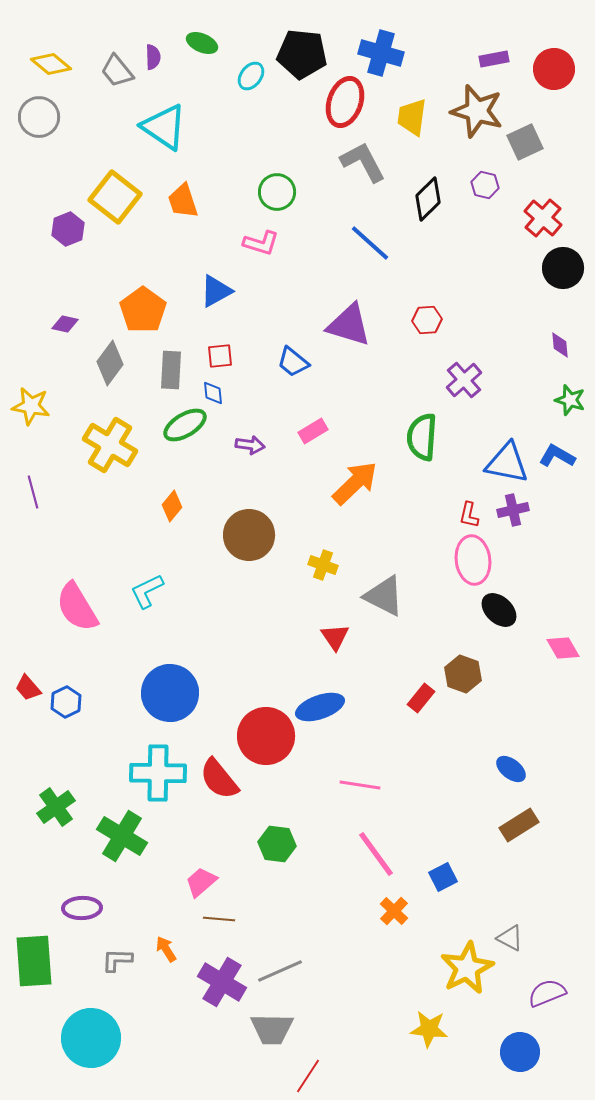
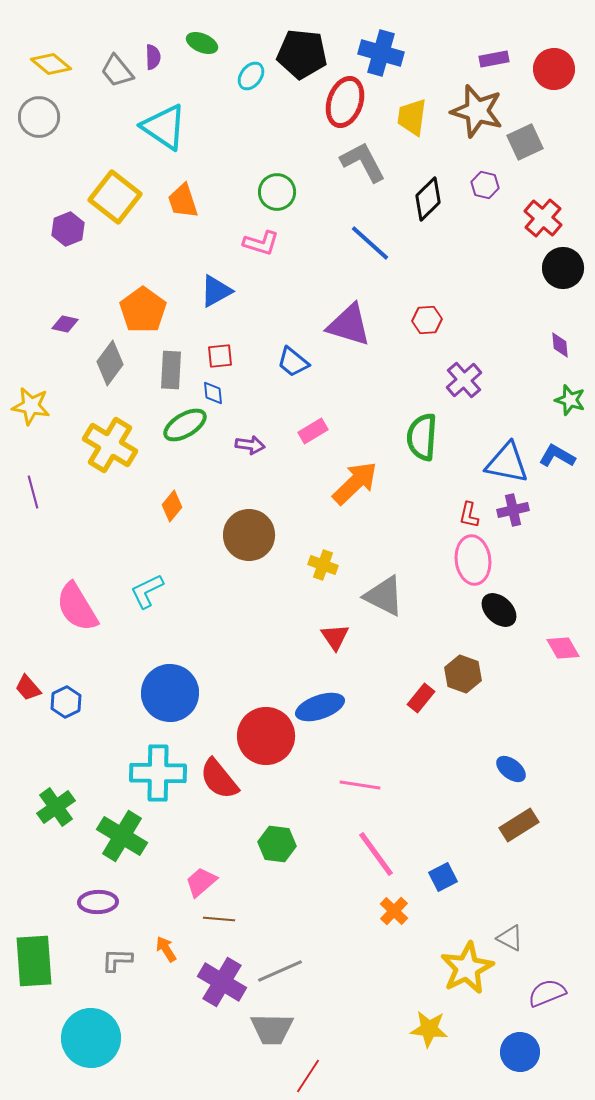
purple ellipse at (82, 908): moved 16 px right, 6 px up
